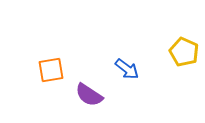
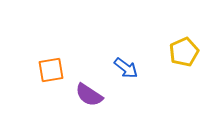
yellow pentagon: rotated 24 degrees clockwise
blue arrow: moved 1 px left, 1 px up
